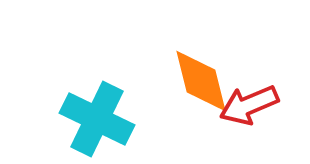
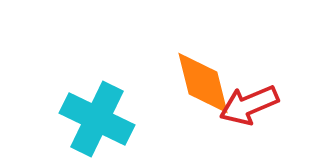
orange diamond: moved 2 px right, 2 px down
